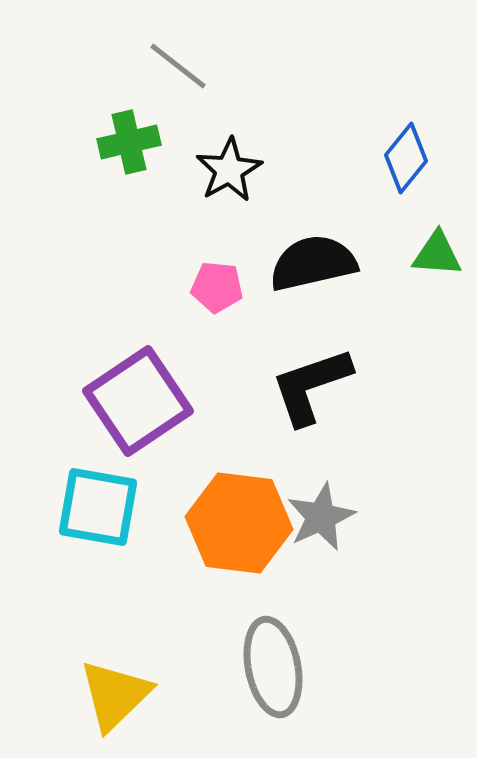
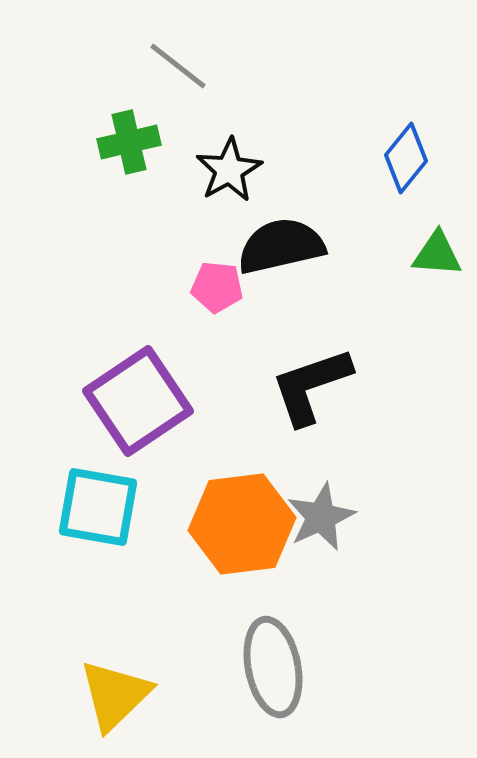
black semicircle: moved 32 px left, 17 px up
orange hexagon: moved 3 px right, 1 px down; rotated 14 degrees counterclockwise
